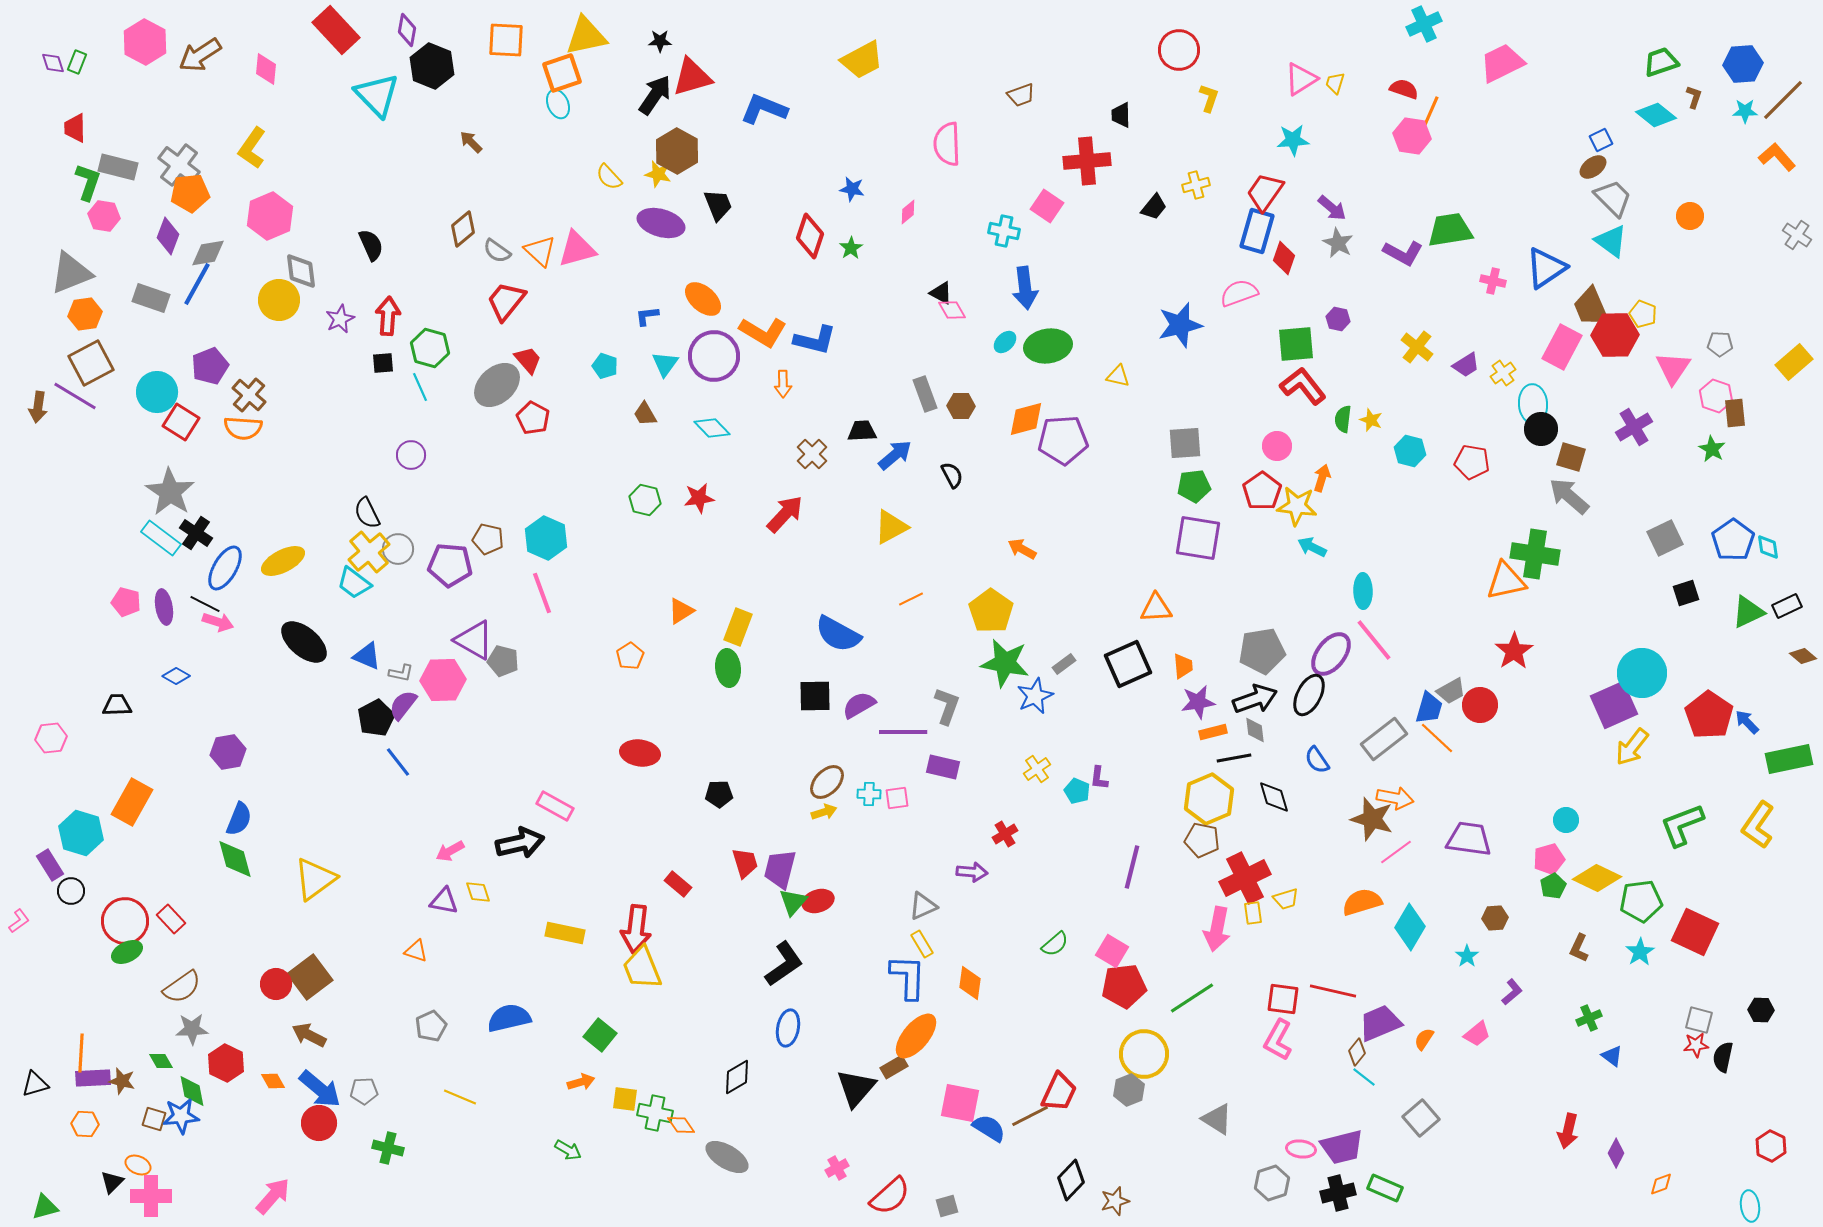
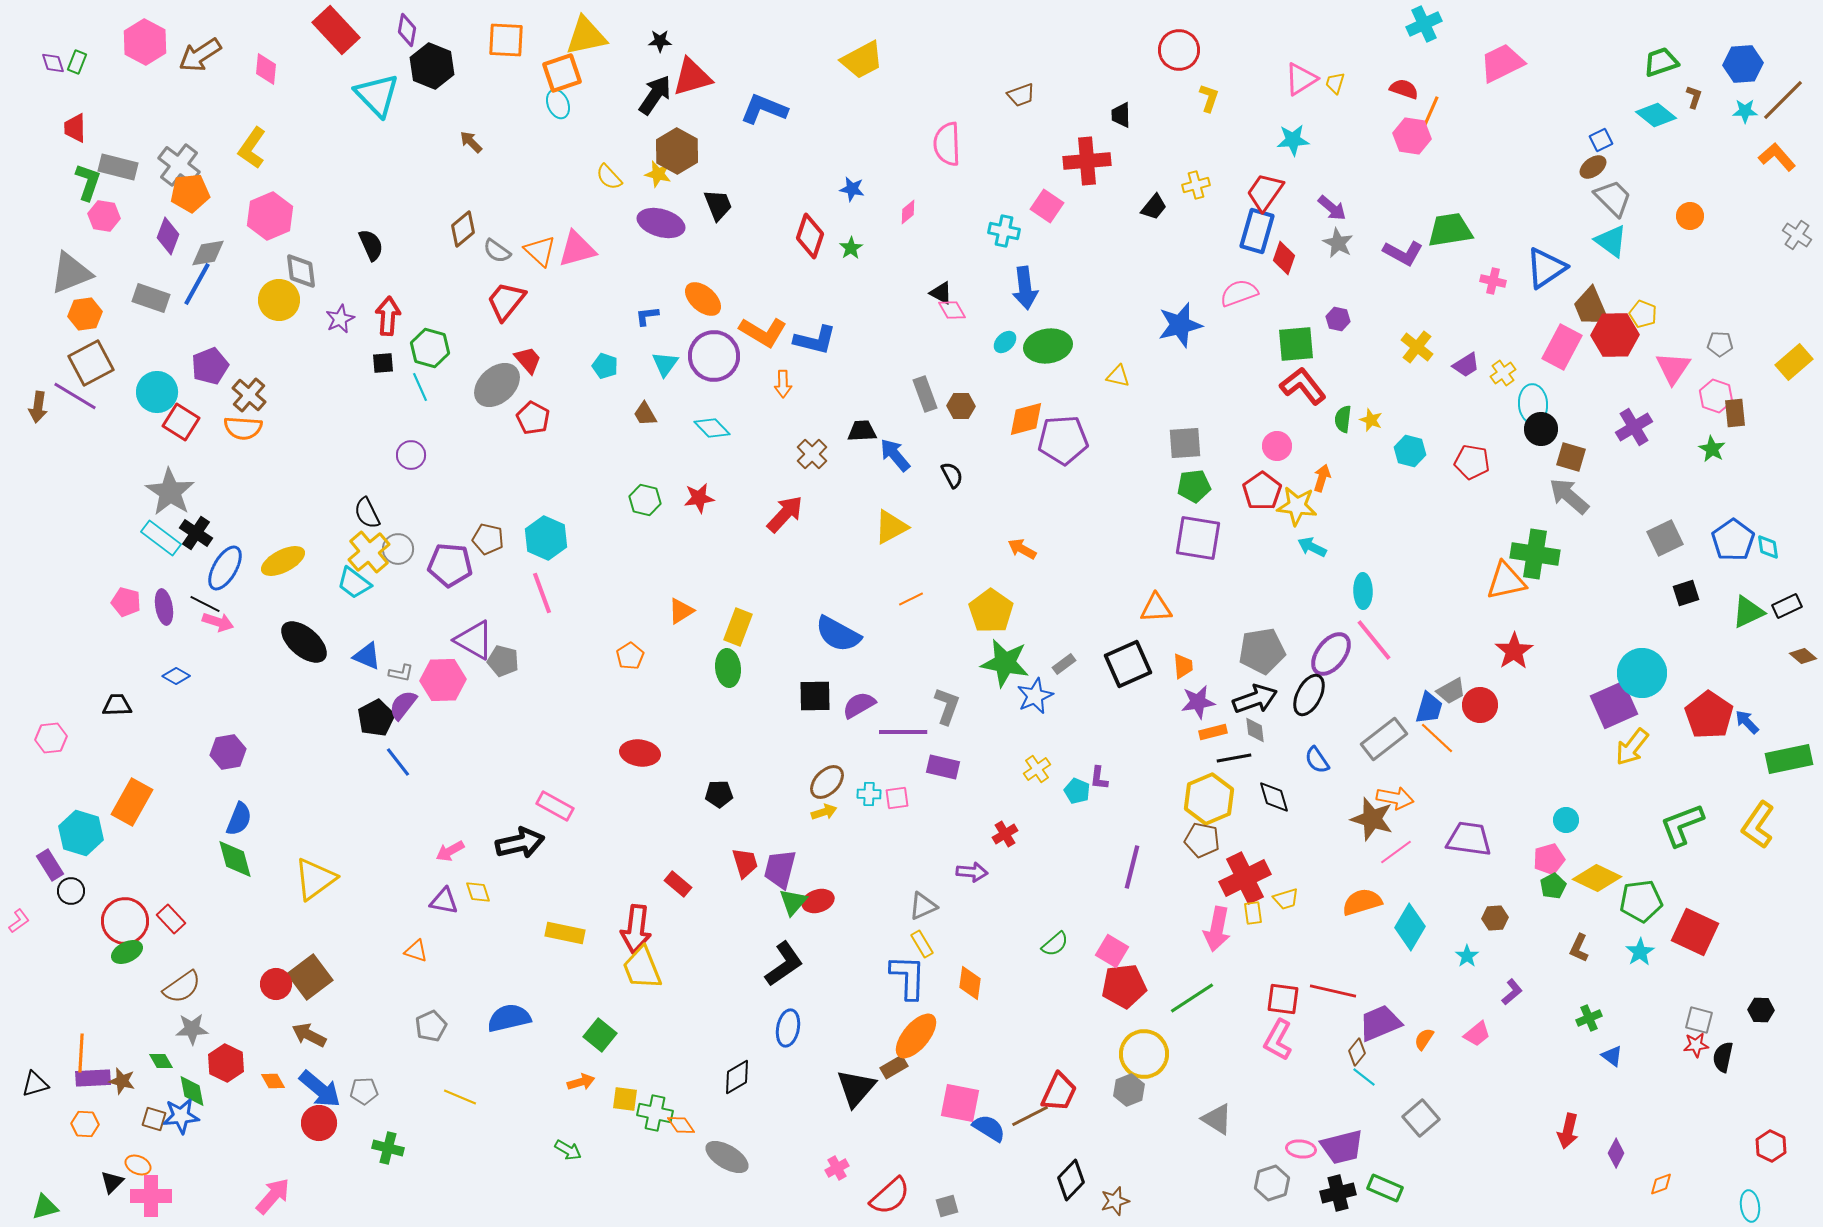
blue arrow at (895, 455): rotated 90 degrees counterclockwise
